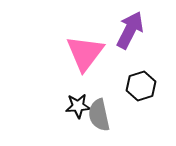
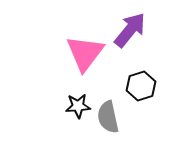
purple arrow: rotated 12 degrees clockwise
gray semicircle: moved 9 px right, 2 px down
